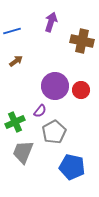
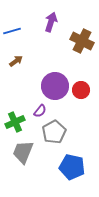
brown cross: rotated 15 degrees clockwise
